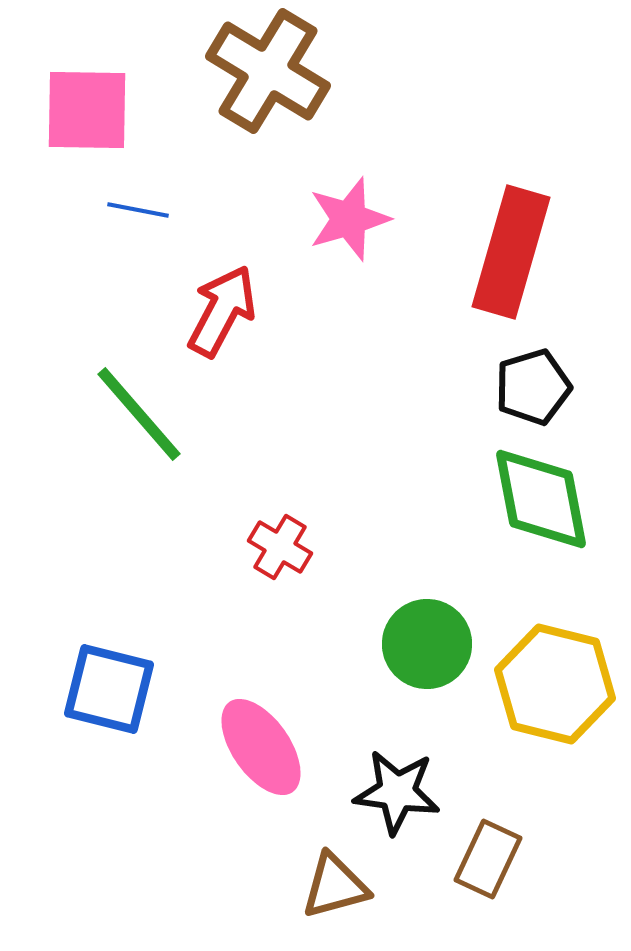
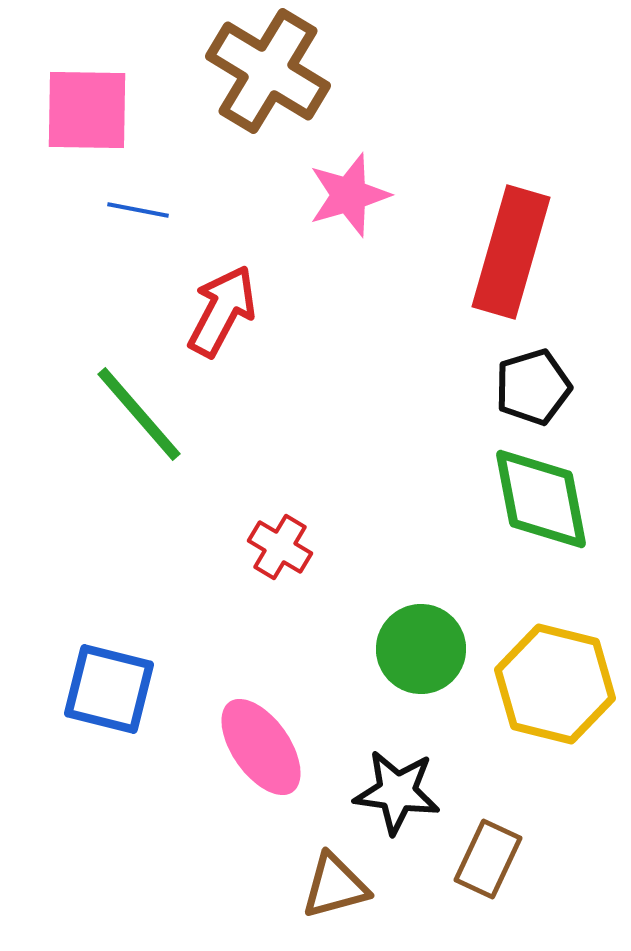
pink star: moved 24 px up
green circle: moved 6 px left, 5 px down
